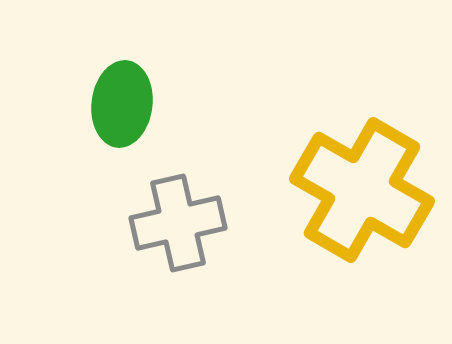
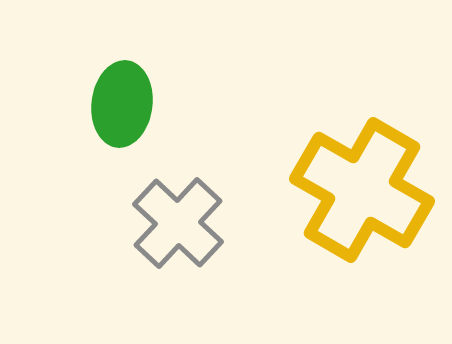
gray cross: rotated 34 degrees counterclockwise
